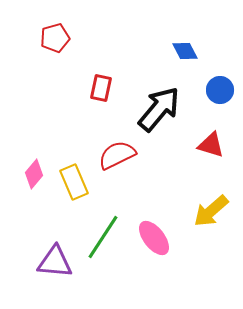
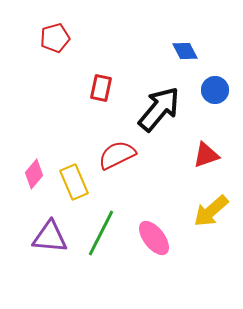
blue circle: moved 5 px left
red triangle: moved 5 px left, 10 px down; rotated 36 degrees counterclockwise
green line: moved 2 px left, 4 px up; rotated 6 degrees counterclockwise
purple triangle: moved 5 px left, 25 px up
